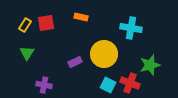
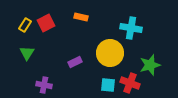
red square: rotated 18 degrees counterclockwise
yellow circle: moved 6 px right, 1 px up
cyan square: rotated 21 degrees counterclockwise
